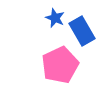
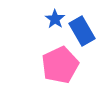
blue star: moved 1 px down; rotated 12 degrees clockwise
